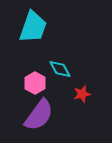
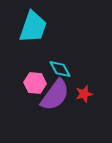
pink hexagon: rotated 25 degrees counterclockwise
red star: moved 2 px right
purple semicircle: moved 16 px right, 20 px up
